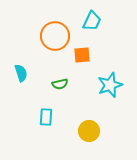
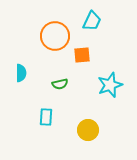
cyan semicircle: rotated 18 degrees clockwise
yellow circle: moved 1 px left, 1 px up
